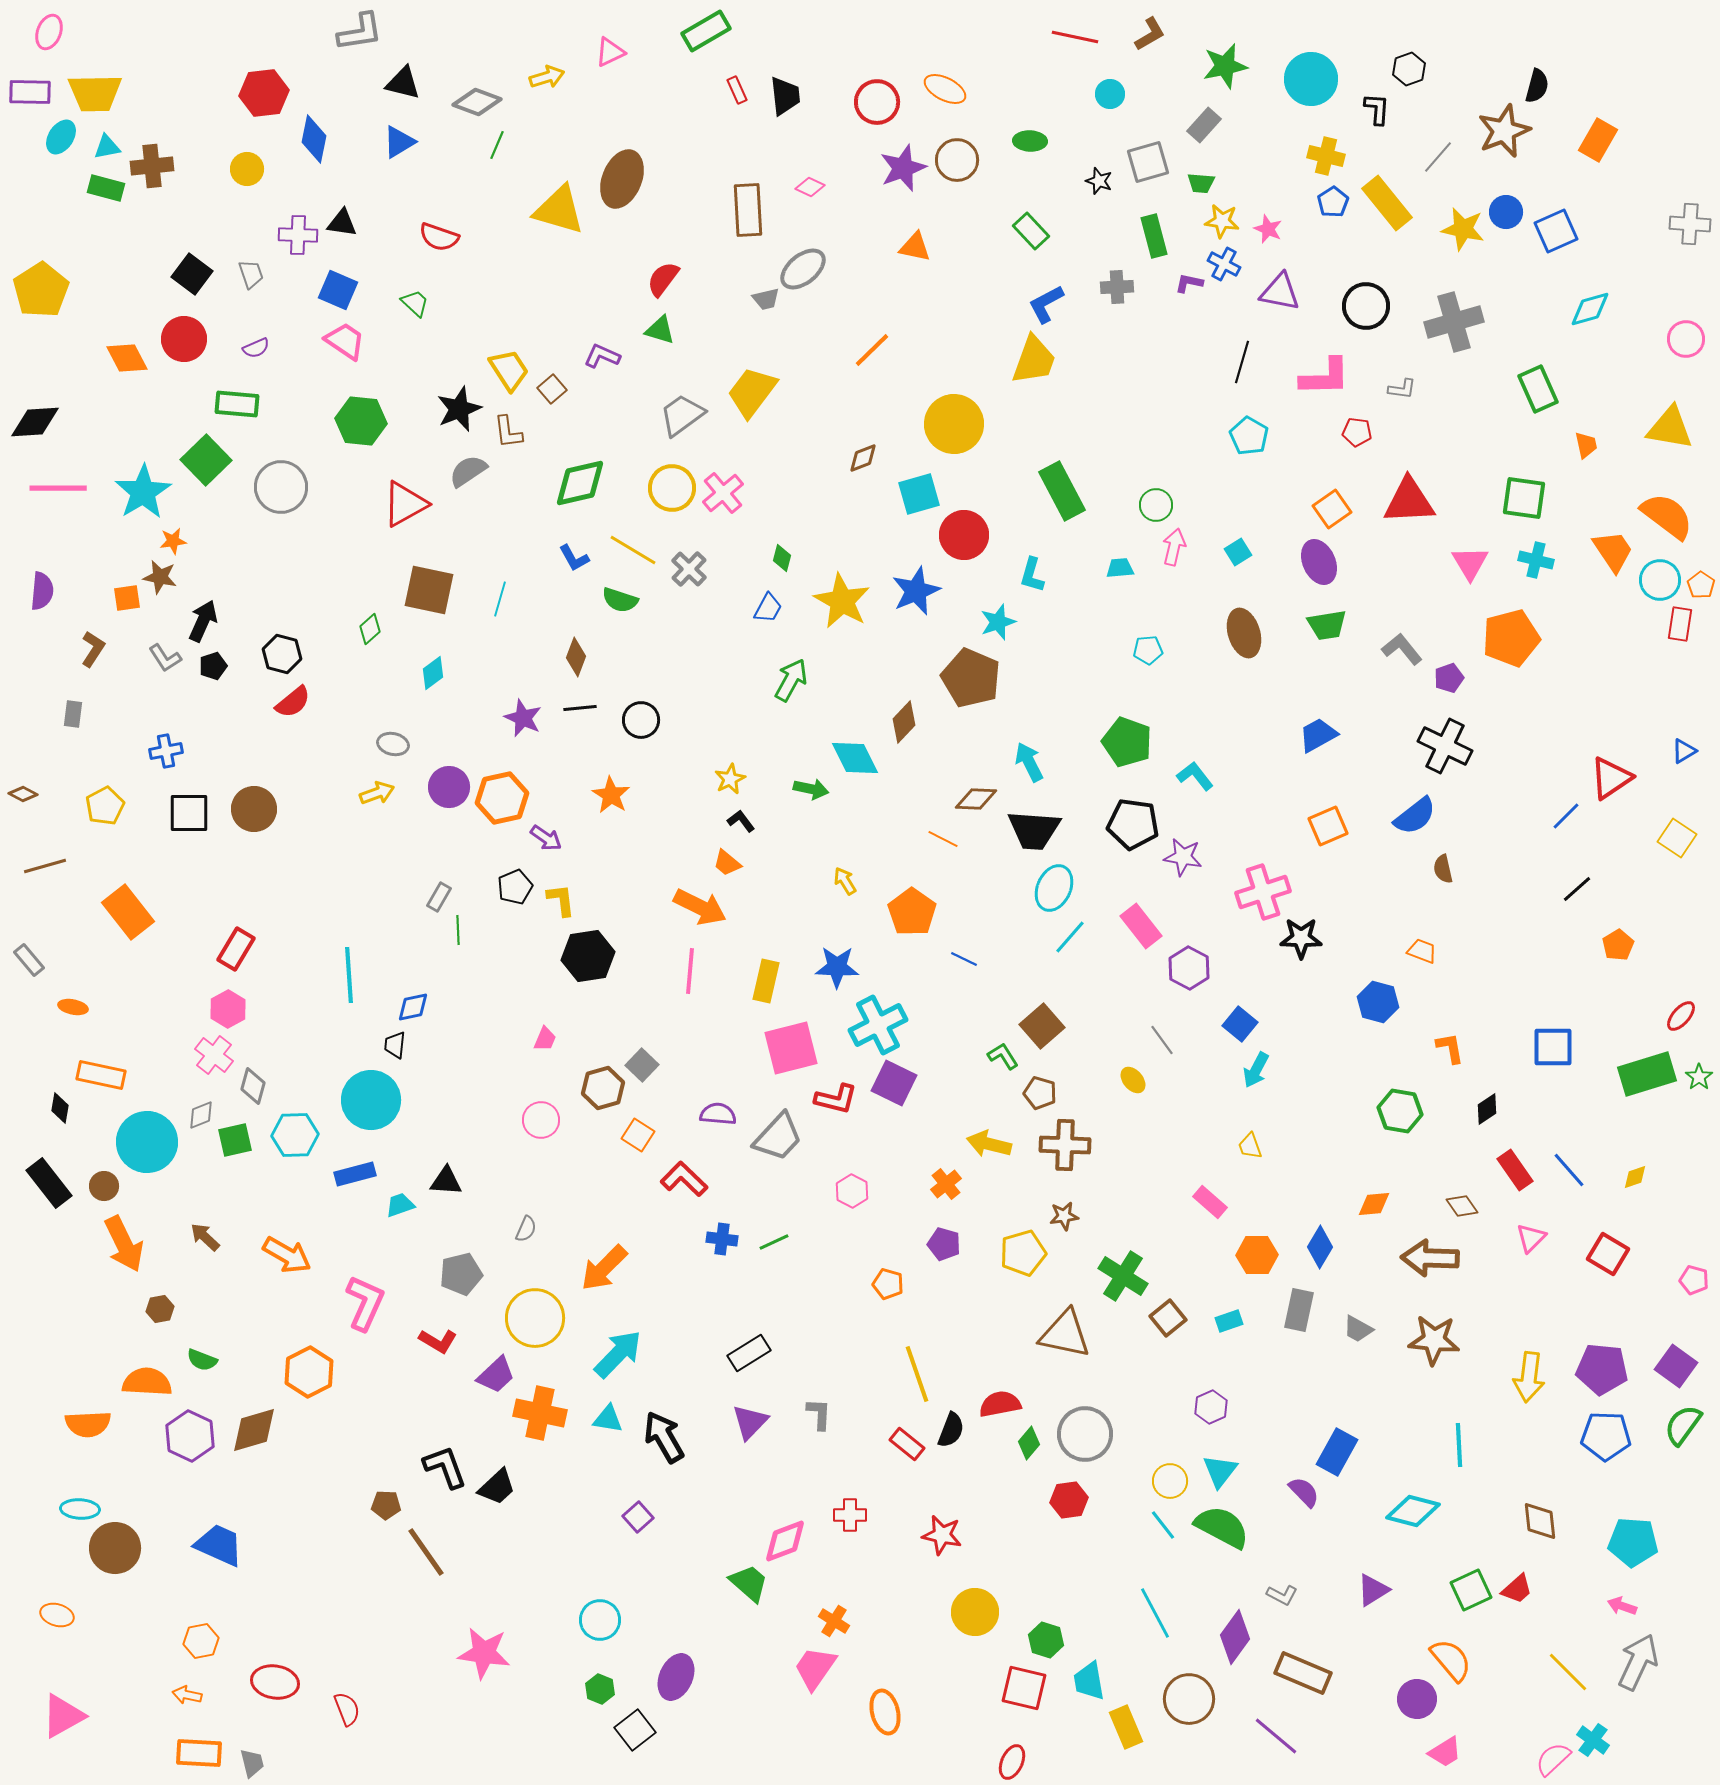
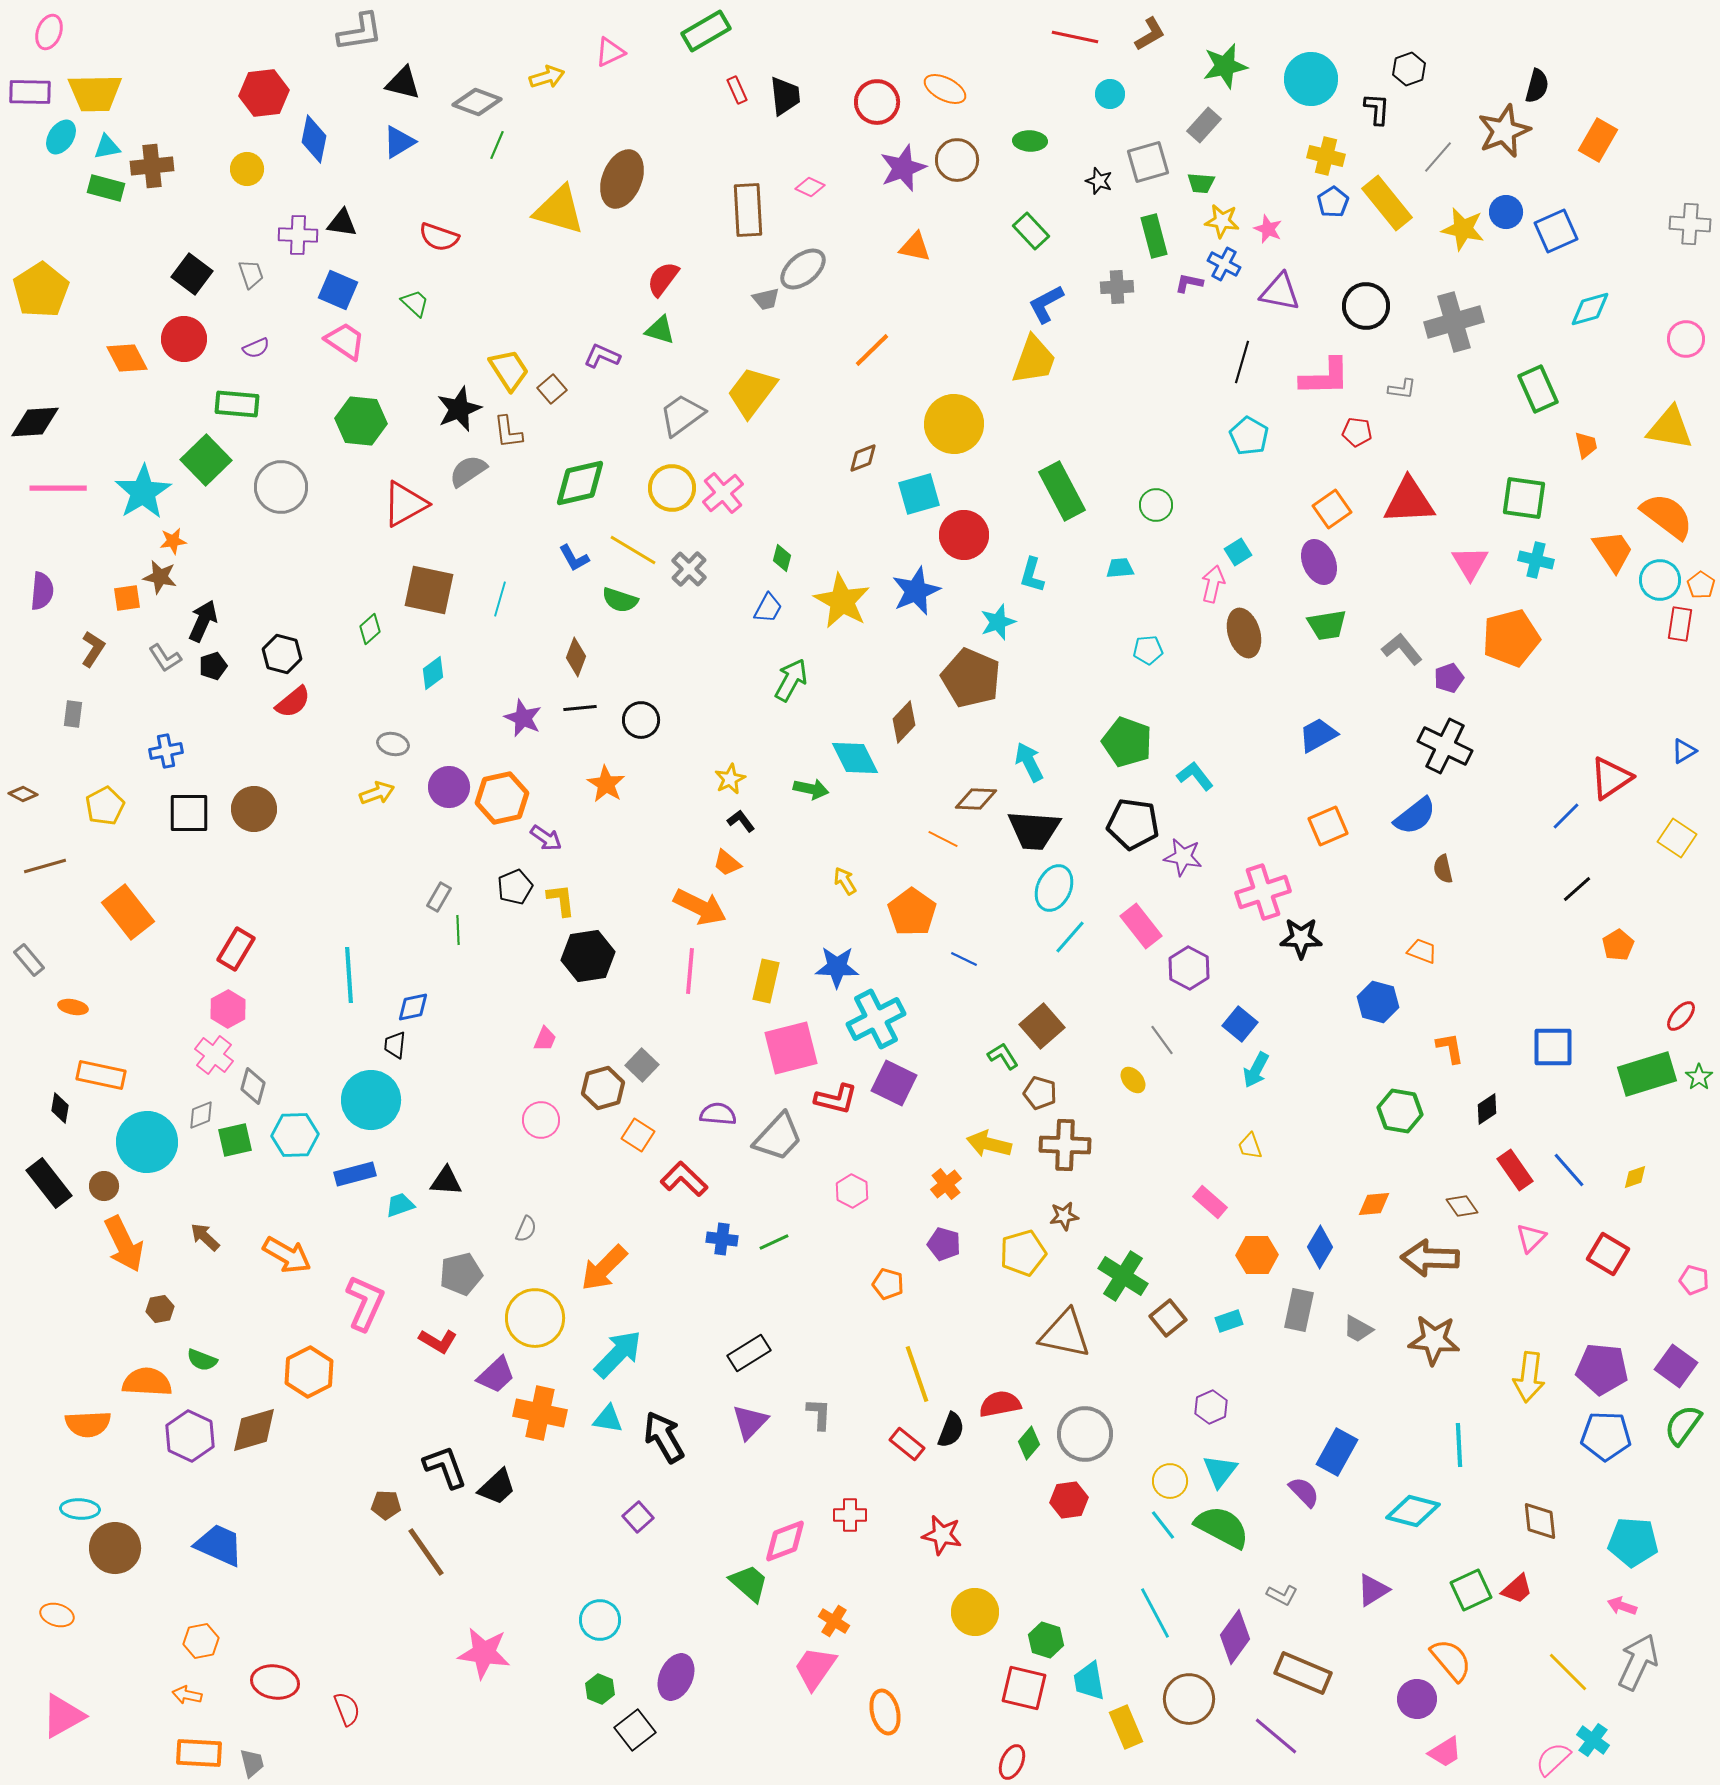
pink arrow at (1174, 547): moved 39 px right, 37 px down
orange star at (611, 795): moved 5 px left, 11 px up
cyan cross at (878, 1025): moved 2 px left, 6 px up
